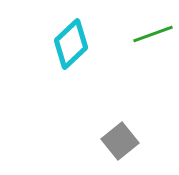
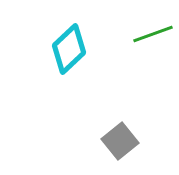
cyan diamond: moved 2 px left, 5 px down
